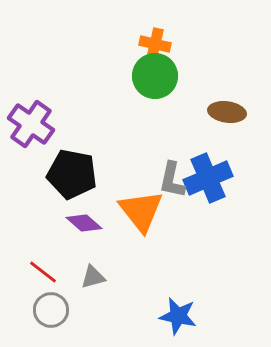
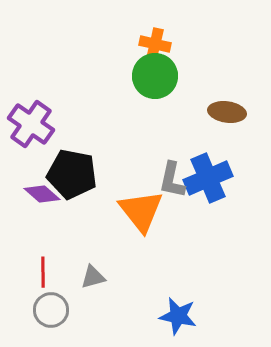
purple diamond: moved 42 px left, 29 px up
red line: rotated 52 degrees clockwise
